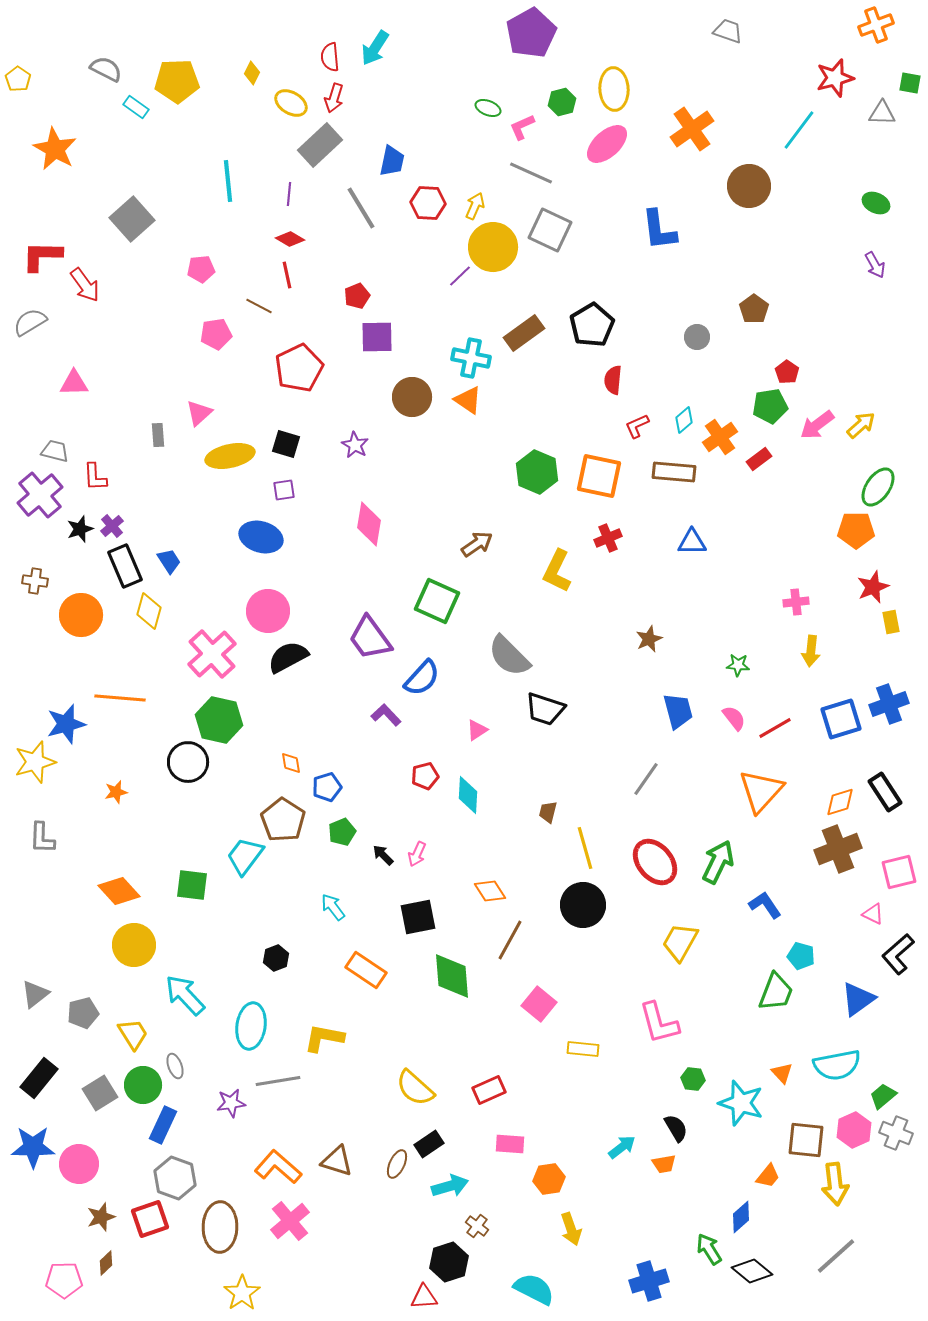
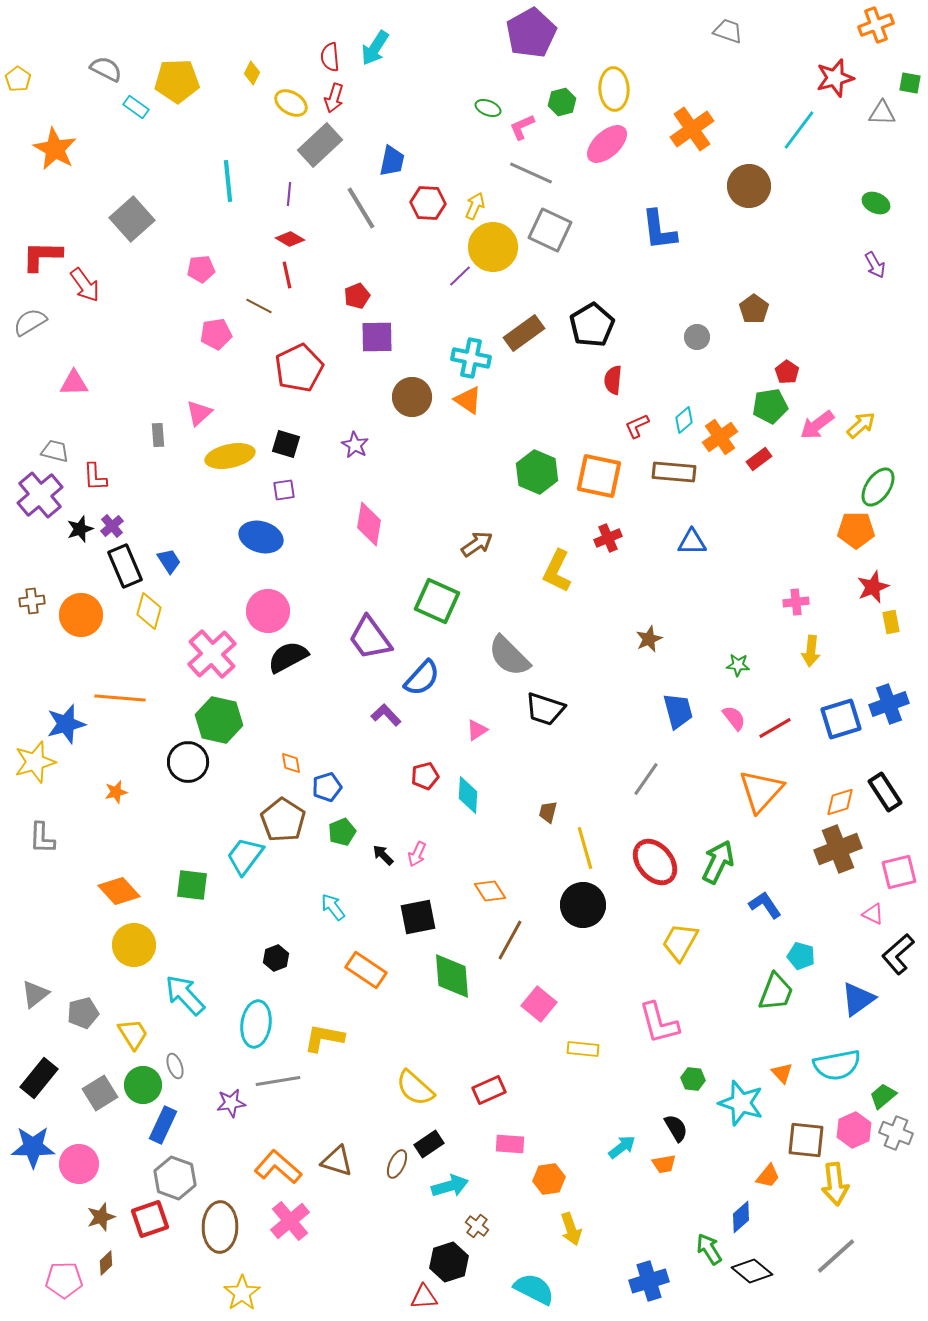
brown cross at (35, 581): moved 3 px left, 20 px down; rotated 15 degrees counterclockwise
cyan ellipse at (251, 1026): moved 5 px right, 2 px up
